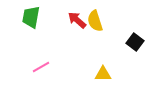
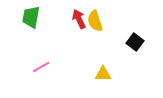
red arrow: moved 2 px right, 1 px up; rotated 24 degrees clockwise
